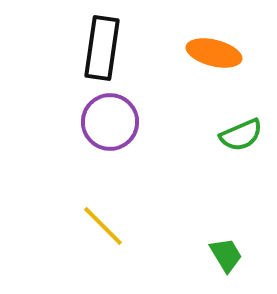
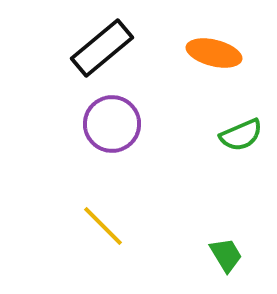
black rectangle: rotated 42 degrees clockwise
purple circle: moved 2 px right, 2 px down
